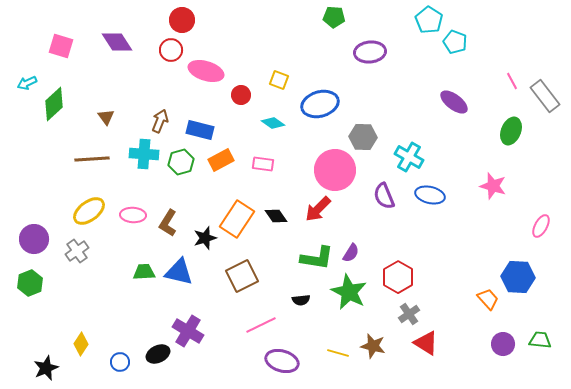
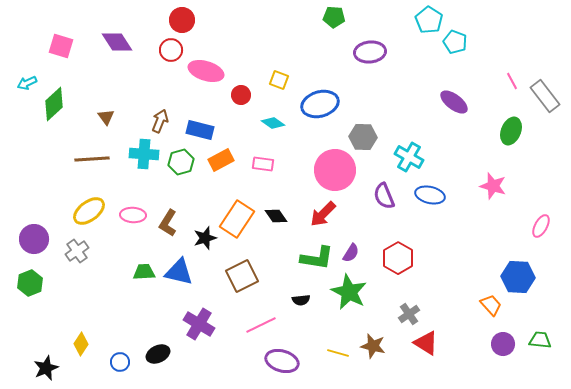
red arrow at (318, 209): moved 5 px right, 5 px down
red hexagon at (398, 277): moved 19 px up
orange trapezoid at (488, 299): moved 3 px right, 6 px down
purple cross at (188, 331): moved 11 px right, 7 px up
